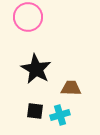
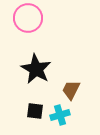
pink circle: moved 1 px down
brown trapezoid: moved 2 px down; rotated 65 degrees counterclockwise
